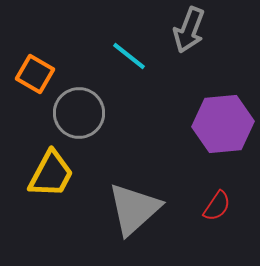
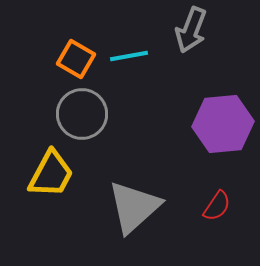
gray arrow: moved 2 px right
cyan line: rotated 48 degrees counterclockwise
orange square: moved 41 px right, 15 px up
gray circle: moved 3 px right, 1 px down
gray triangle: moved 2 px up
